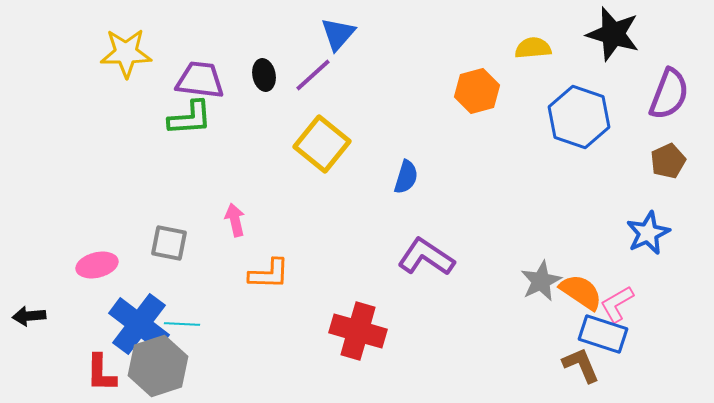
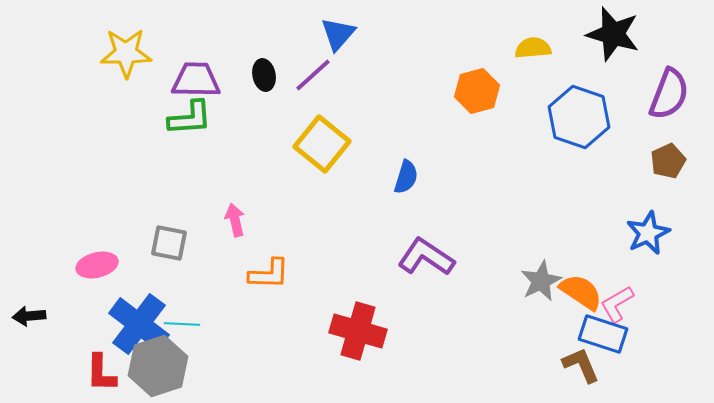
purple trapezoid: moved 4 px left; rotated 6 degrees counterclockwise
